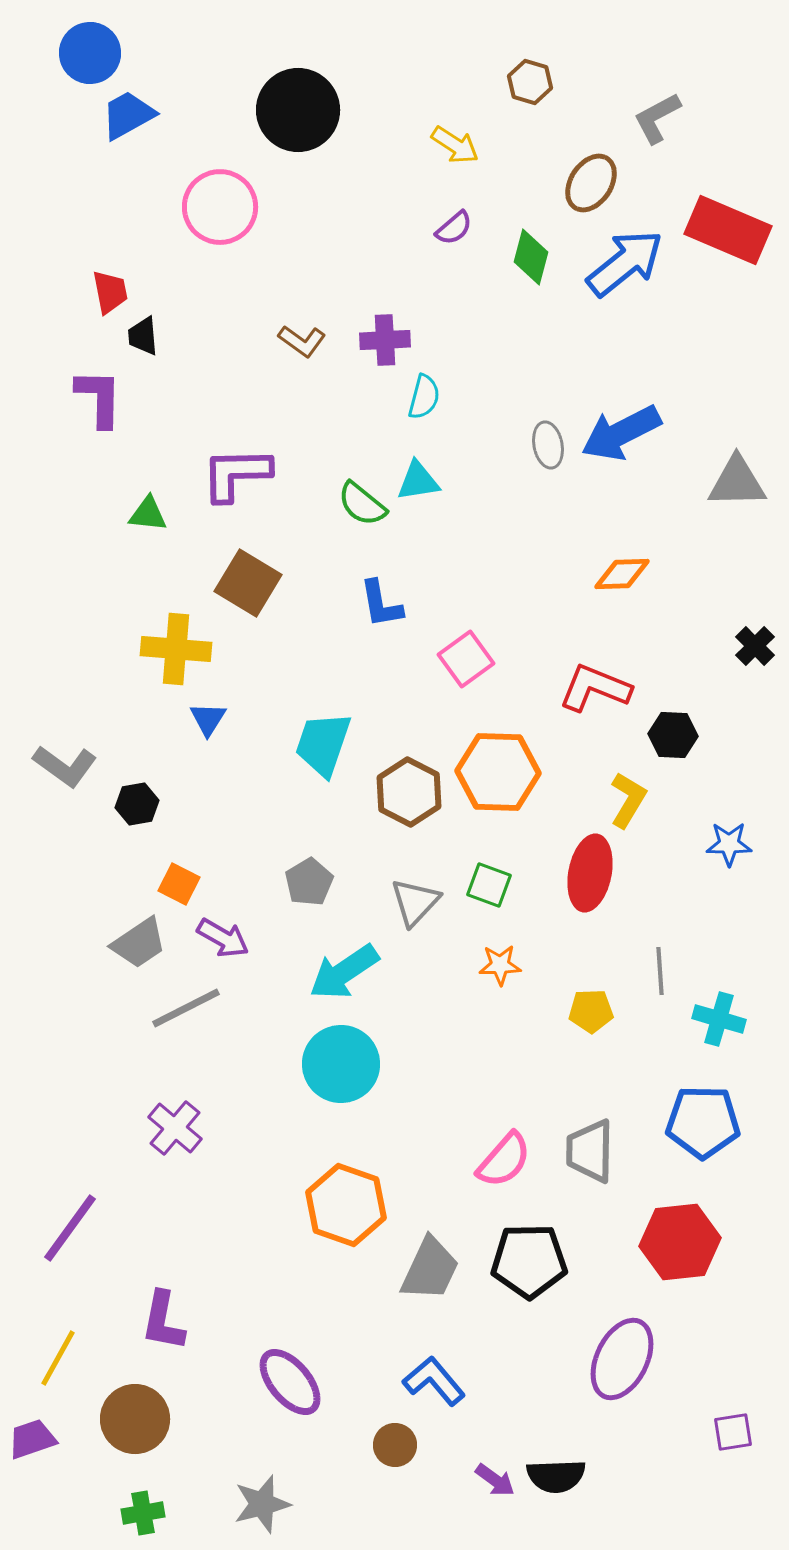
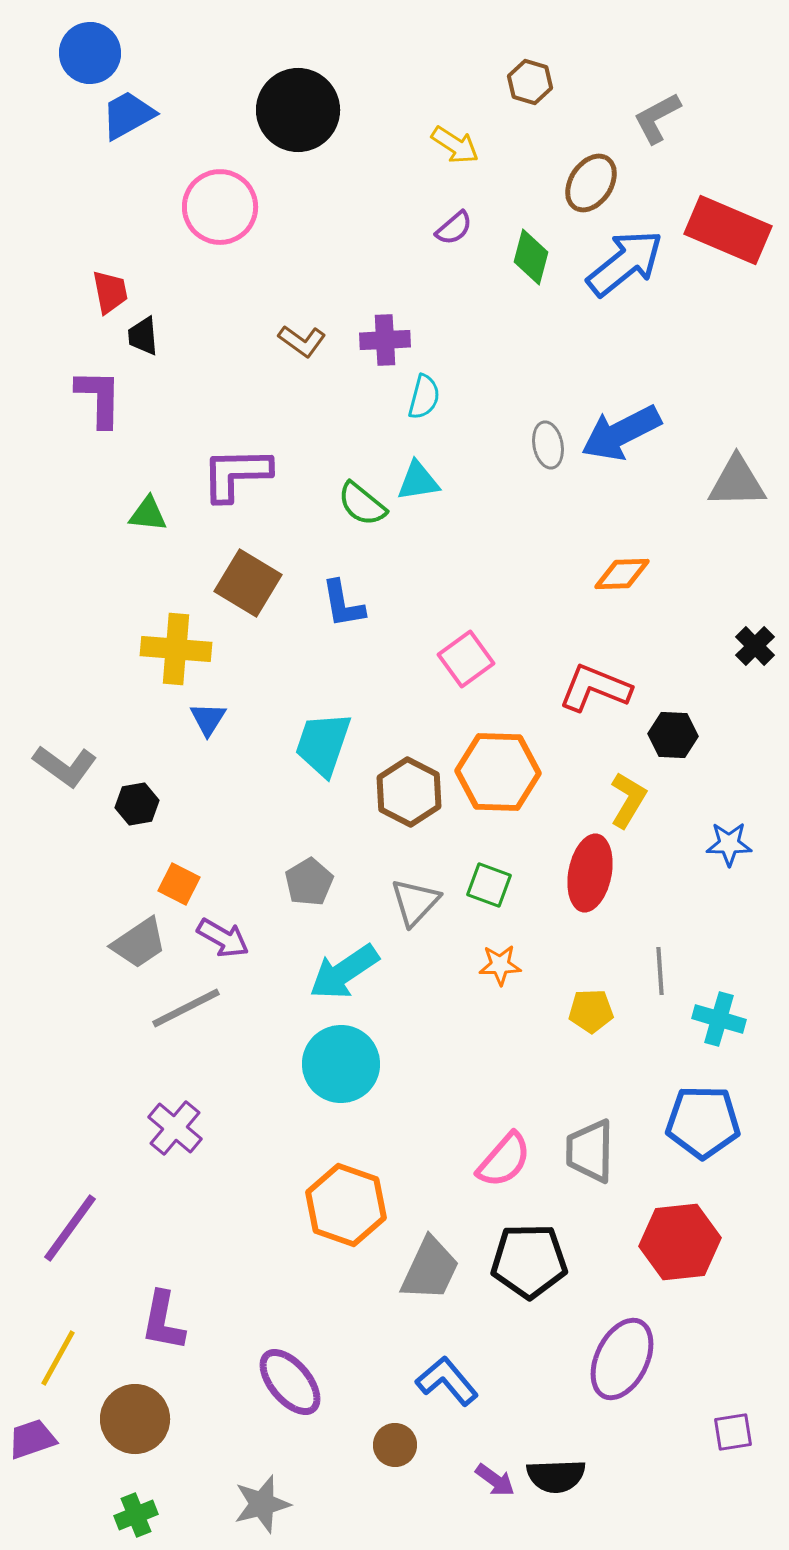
blue L-shape at (381, 604): moved 38 px left
blue L-shape at (434, 1381): moved 13 px right
green cross at (143, 1513): moved 7 px left, 2 px down; rotated 12 degrees counterclockwise
